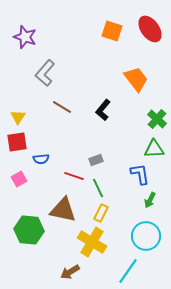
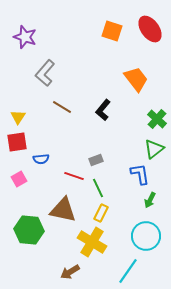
green triangle: rotated 35 degrees counterclockwise
